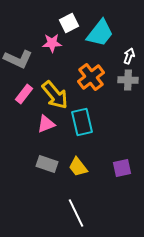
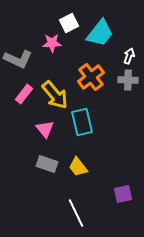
pink triangle: moved 1 px left, 5 px down; rotated 48 degrees counterclockwise
purple square: moved 1 px right, 26 px down
